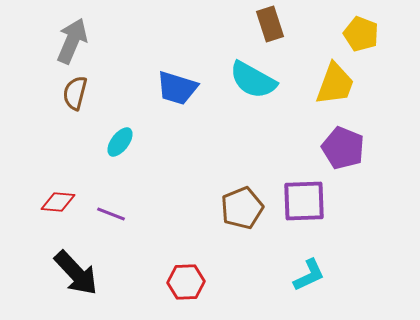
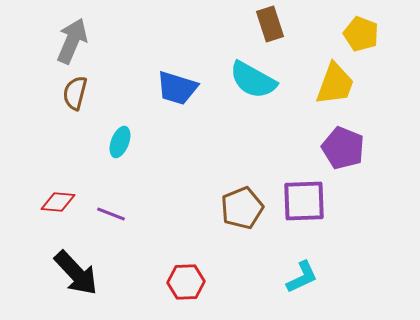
cyan ellipse: rotated 16 degrees counterclockwise
cyan L-shape: moved 7 px left, 2 px down
